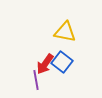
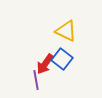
yellow triangle: moved 1 px right, 1 px up; rotated 15 degrees clockwise
blue square: moved 3 px up
